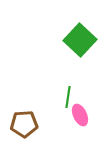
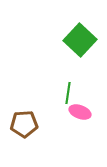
green line: moved 4 px up
pink ellipse: moved 3 px up; rotated 45 degrees counterclockwise
